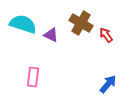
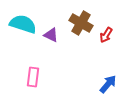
red arrow: rotated 112 degrees counterclockwise
